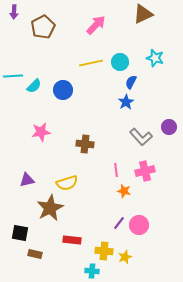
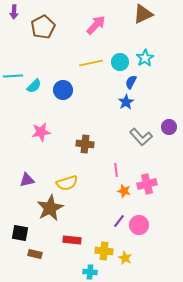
cyan star: moved 10 px left; rotated 24 degrees clockwise
pink cross: moved 2 px right, 13 px down
purple line: moved 2 px up
yellow star: moved 1 px down; rotated 24 degrees counterclockwise
cyan cross: moved 2 px left, 1 px down
